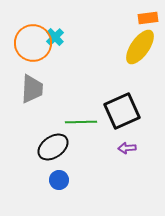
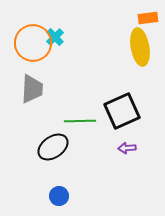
yellow ellipse: rotated 45 degrees counterclockwise
green line: moved 1 px left, 1 px up
blue circle: moved 16 px down
